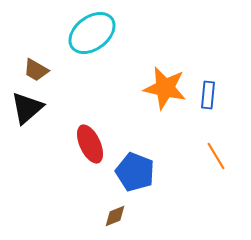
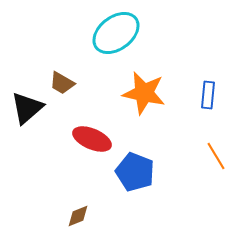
cyan ellipse: moved 24 px right
brown trapezoid: moved 26 px right, 13 px down
orange star: moved 21 px left, 5 px down
red ellipse: moved 2 px right, 5 px up; rotated 42 degrees counterclockwise
brown diamond: moved 37 px left
